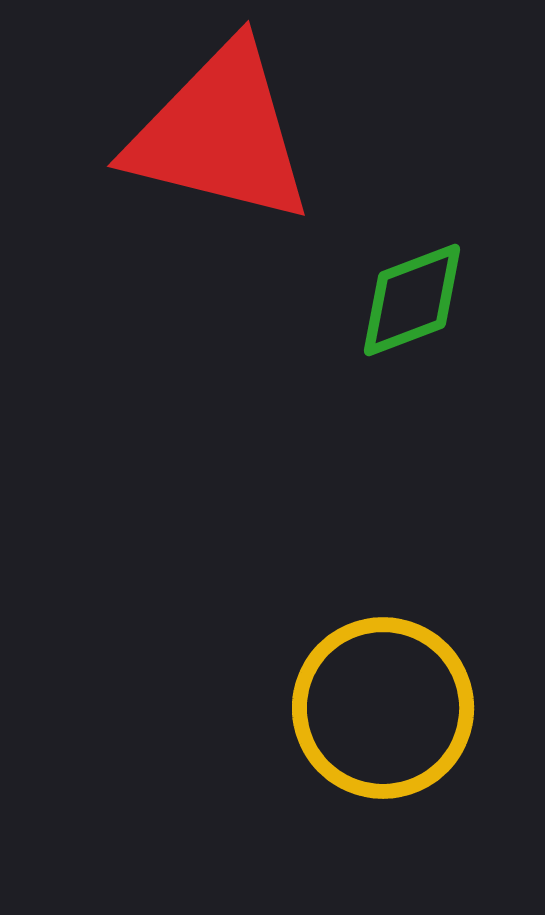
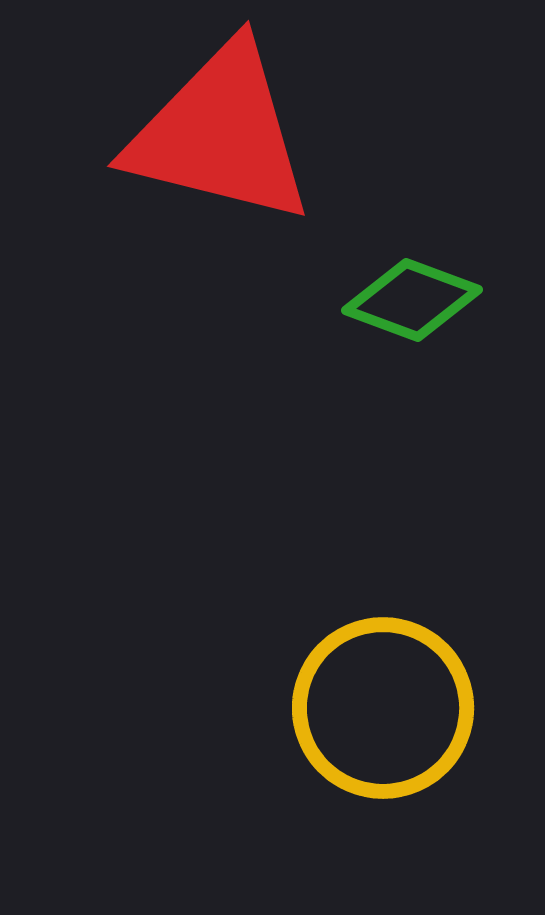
green diamond: rotated 41 degrees clockwise
